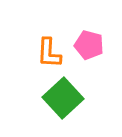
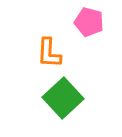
pink pentagon: moved 23 px up
